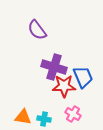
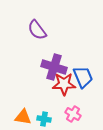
red star: moved 2 px up
